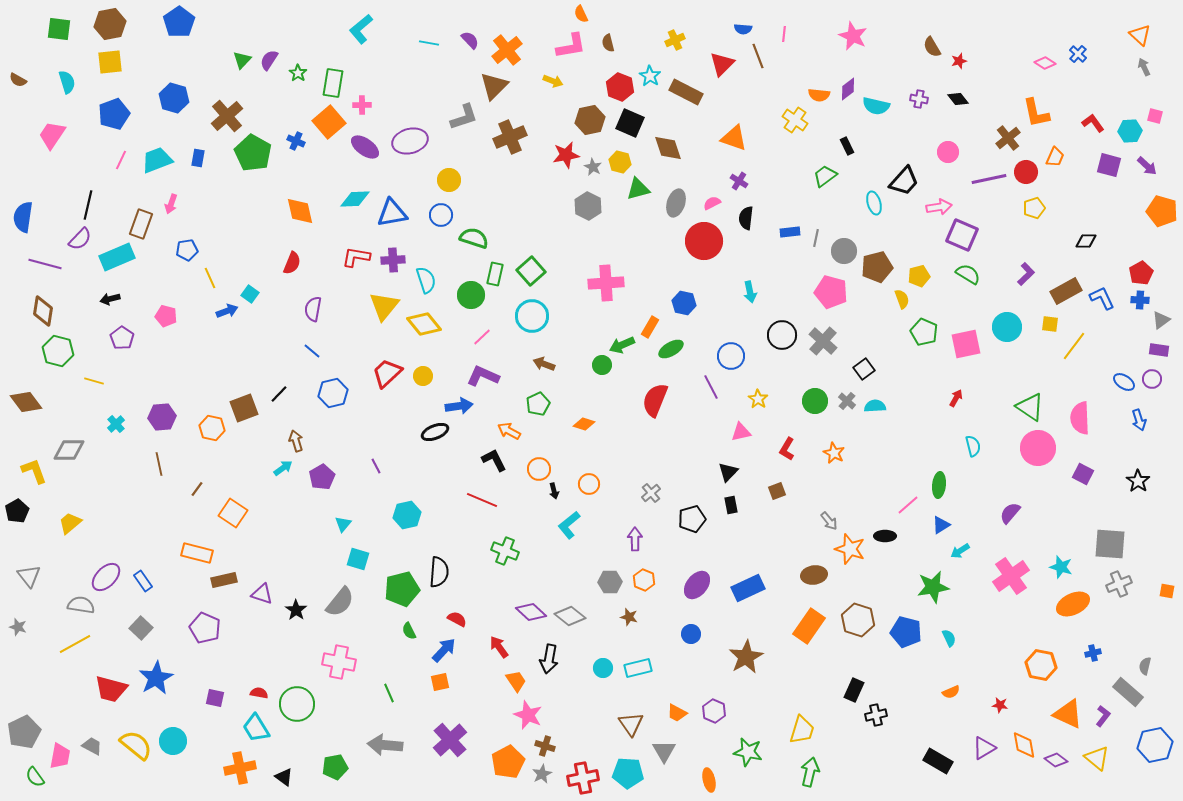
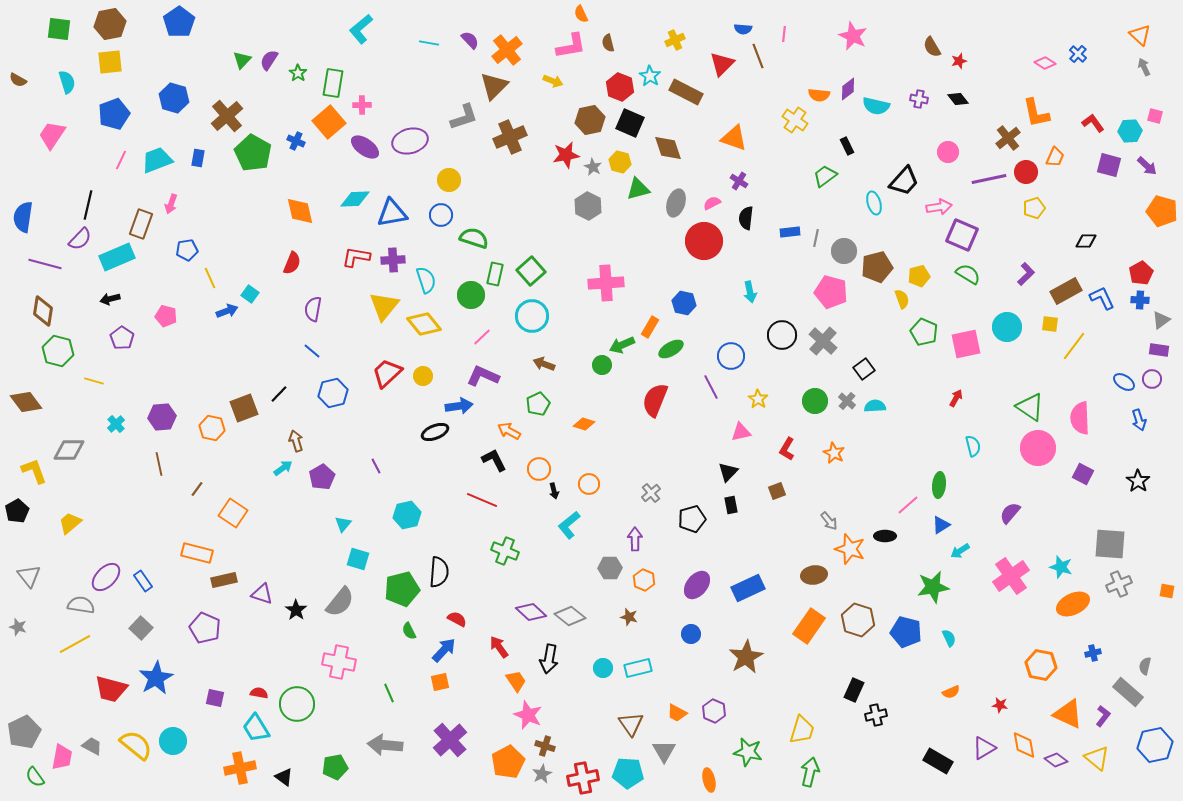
gray hexagon at (610, 582): moved 14 px up
pink trapezoid at (60, 756): moved 2 px right, 1 px down
